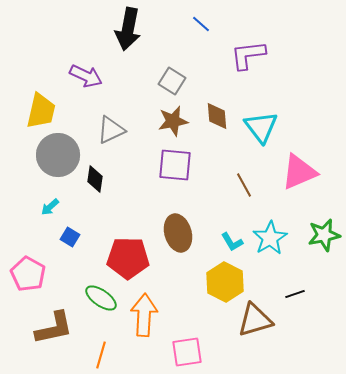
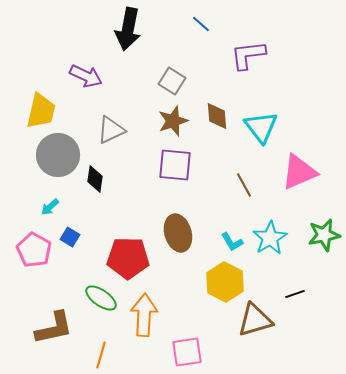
brown star: rotated 8 degrees counterclockwise
pink pentagon: moved 6 px right, 24 px up
